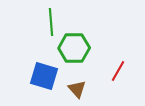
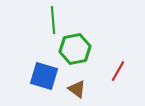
green line: moved 2 px right, 2 px up
green hexagon: moved 1 px right, 1 px down; rotated 12 degrees counterclockwise
brown triangle: rotated 12 degrees counterclockwise
